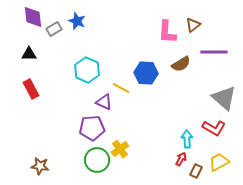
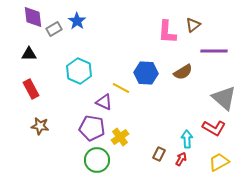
blue star: rotated 12 degrees clockwise
purple line: moved 1 px up
brown semicircle: moved 2 px right, 8 px down
cyan hexagon: moved 8 px left, 1 px down
purple pentagon: rotated 15 degrees clockwise
yellow cross: moved 12 px up
brown star: moved 40 px up
brown rectangle: moved 37 px left, 17 px up
